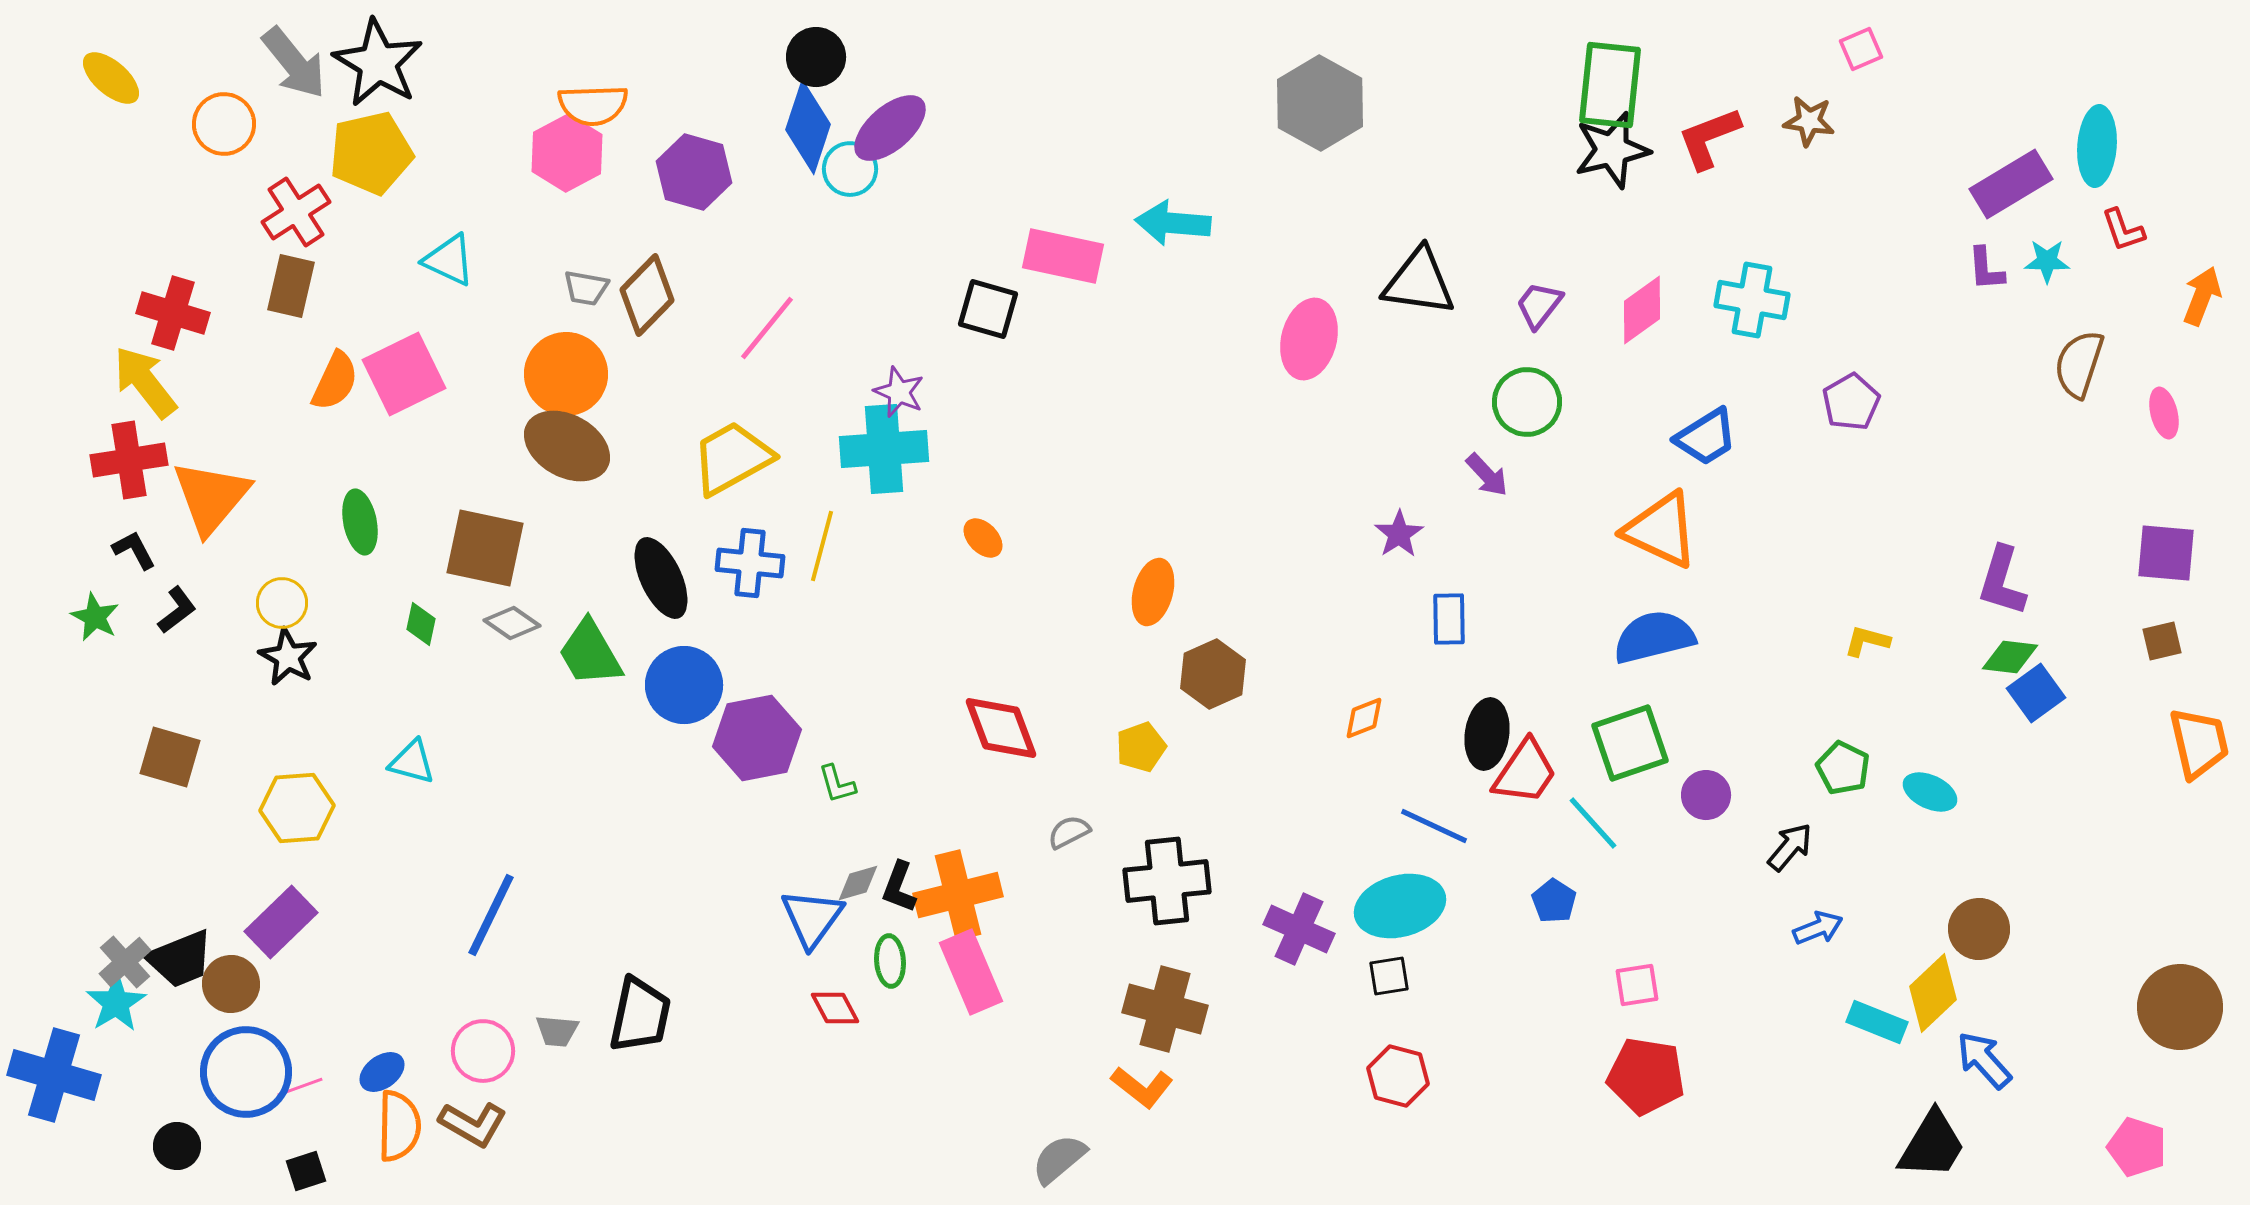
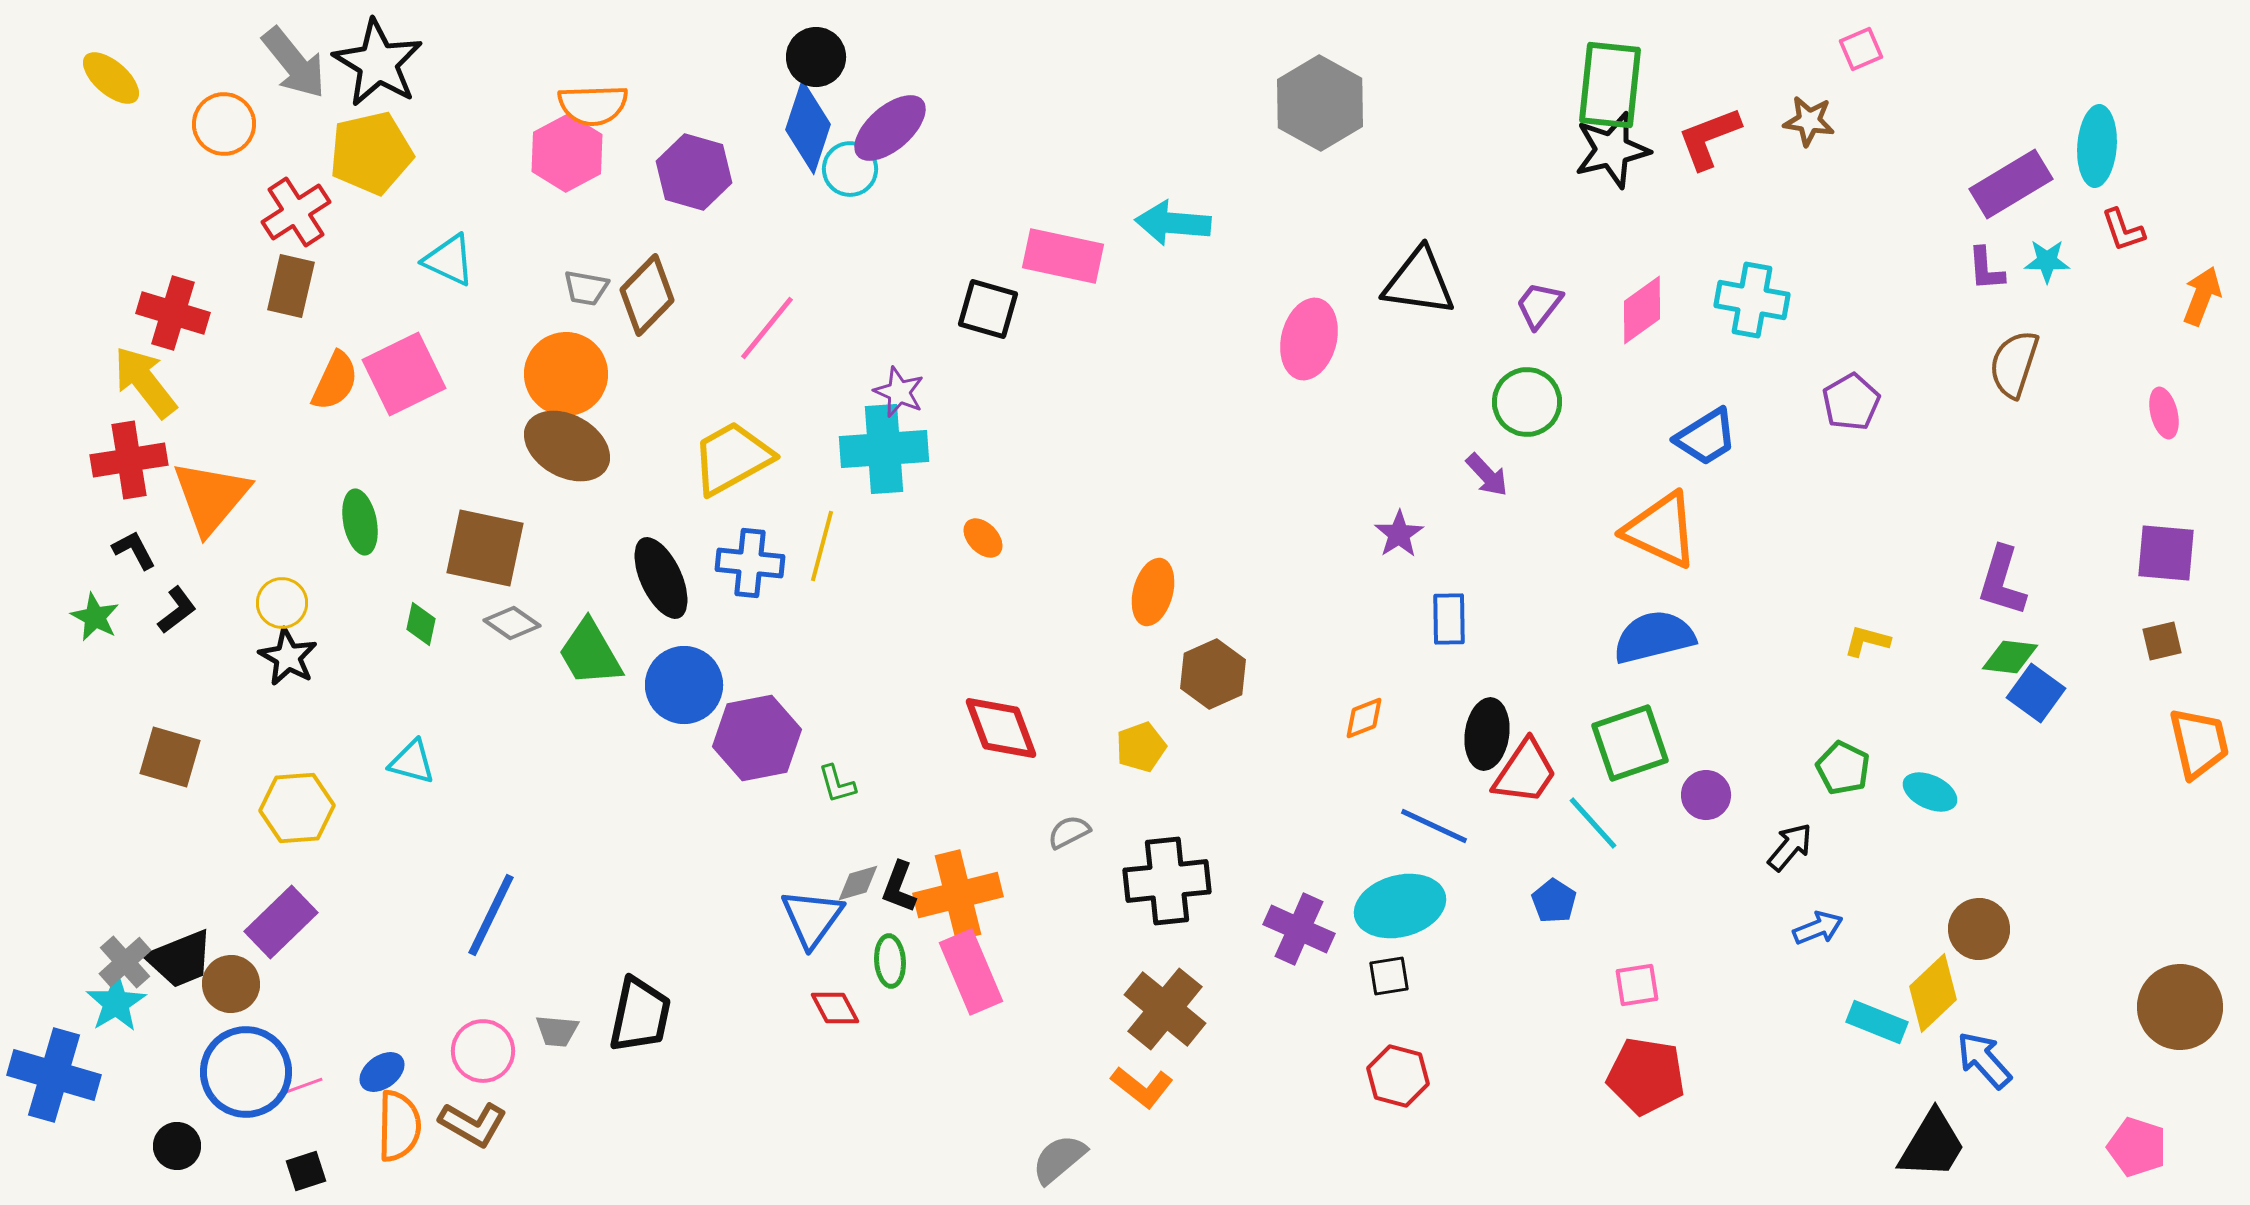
brown semicircle at (2079, 364): moved 65 px left
blue square at (2036, 693): rotated 18 degrees counterclockwise
brown cross at (1165, 1009): rotated 24 degrees clockwise
